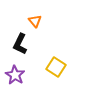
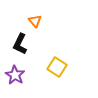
yellow square: moved 1 px right
